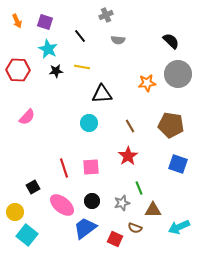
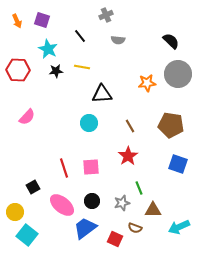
purple square: moved 3 px left, 2 px up
